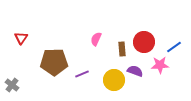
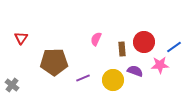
purple line: moved 1 px right, 4 px down
yellow circle: moved 1 px left
